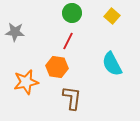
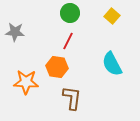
green circle: moved 2 px left
orange star: rotated 15 degrees clockwise
